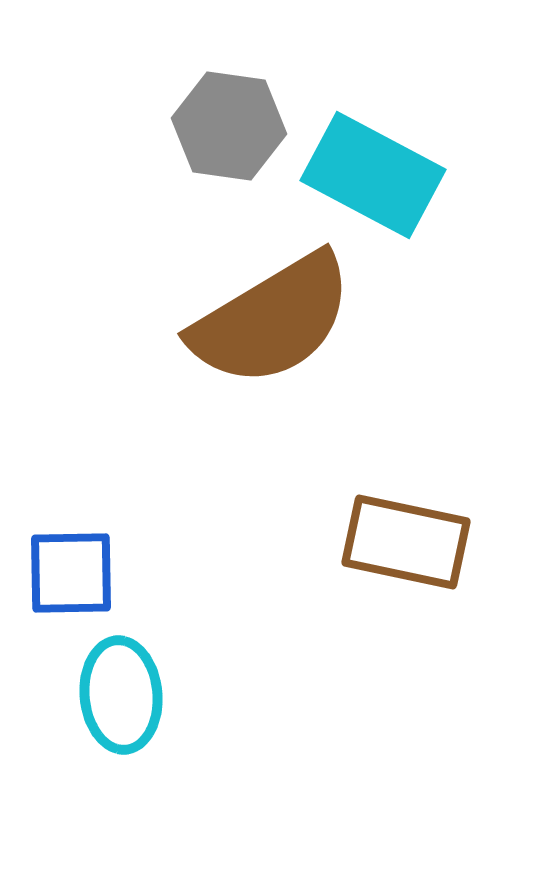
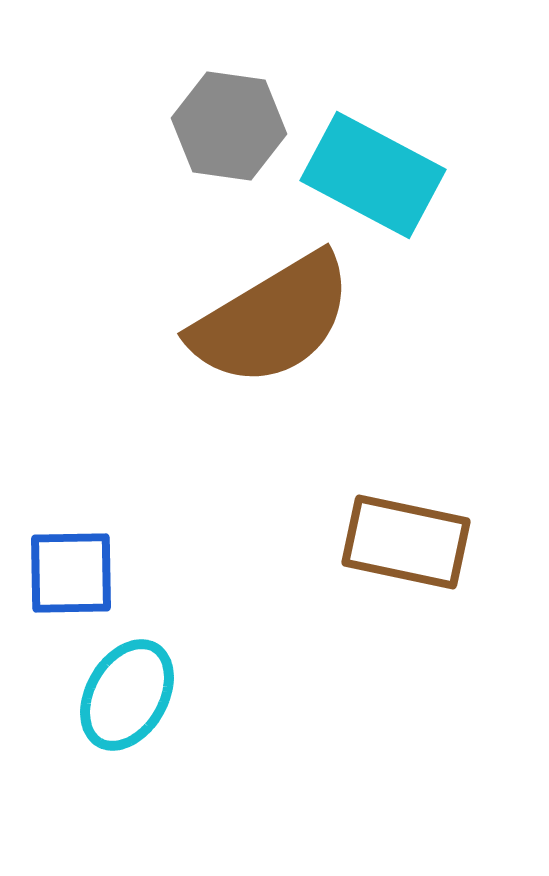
cyan ellipse: moved 6 px right; rotated 35 degrees clockwise
